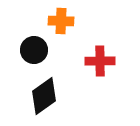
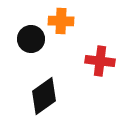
black circle: moved 3 px left, 11 px up
red cross: rotated 8 degrees clockwise
